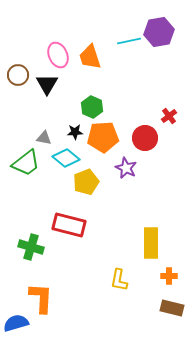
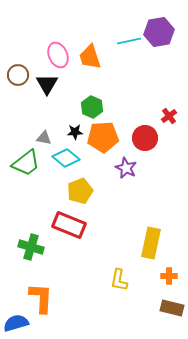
yellow pentagon: moved 6 px left, 9 px down
red rectangle: rotated 8 degrees clockwise
yellow rectangle: rotated 12 degrees clockwise
